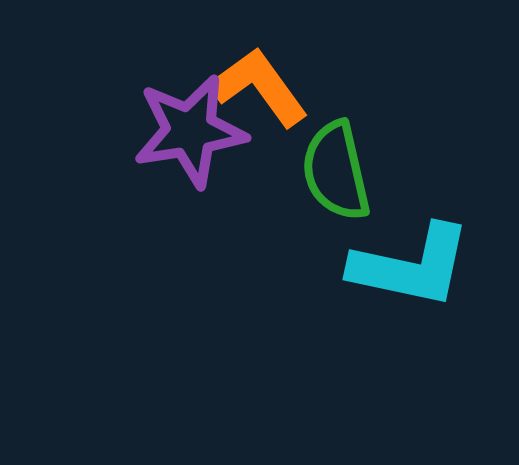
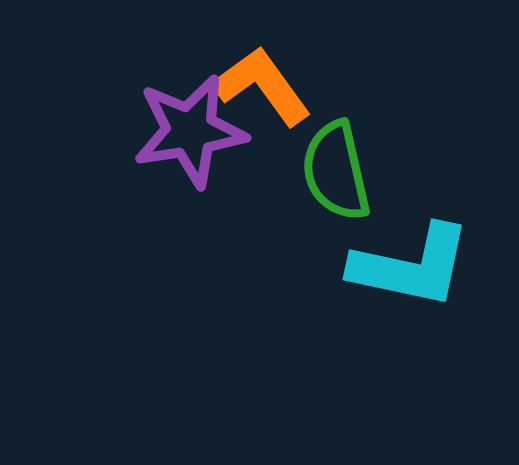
orange L-shape: moved 3 px right, 1 px up
